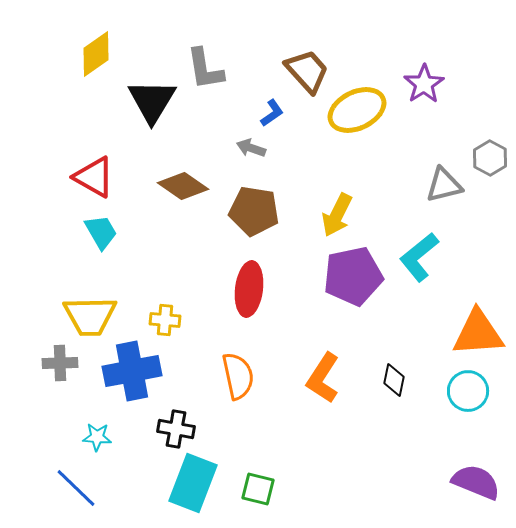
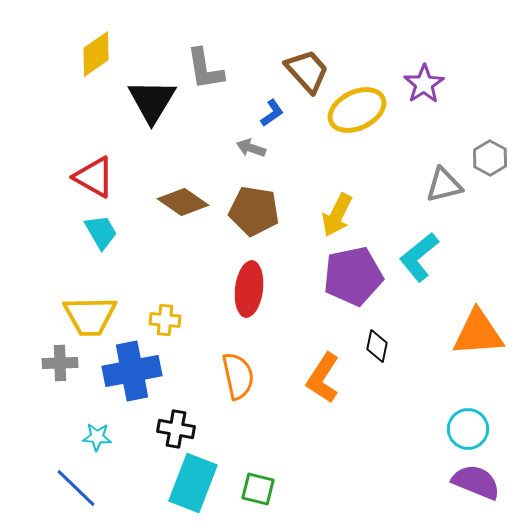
brown diamond: moved 16 px down
black diamond: moved 17 px left, 34 px up
cyan circle: moved 38 px down
